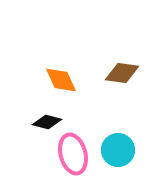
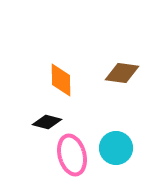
orange diamond: rotated 24 degrees clockwise
cyan circle: moved 2 px left, 2 px up
pink ellipse: moved 1 px left, 1 px down
